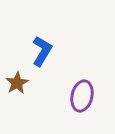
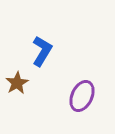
purple ellipse: rotated 12 degrees clockwise
